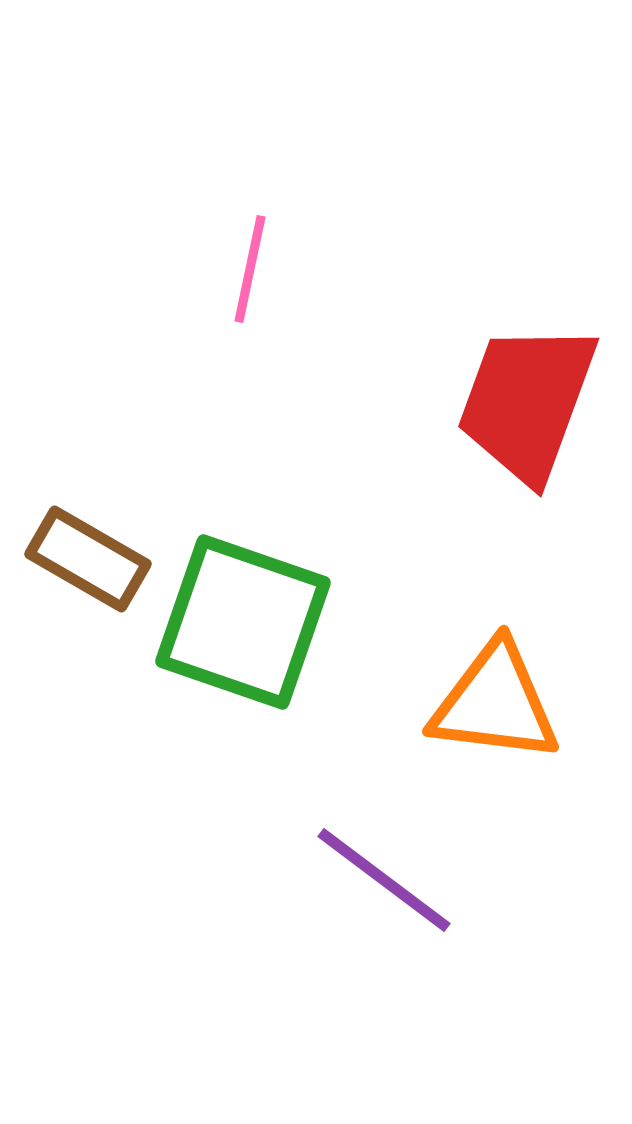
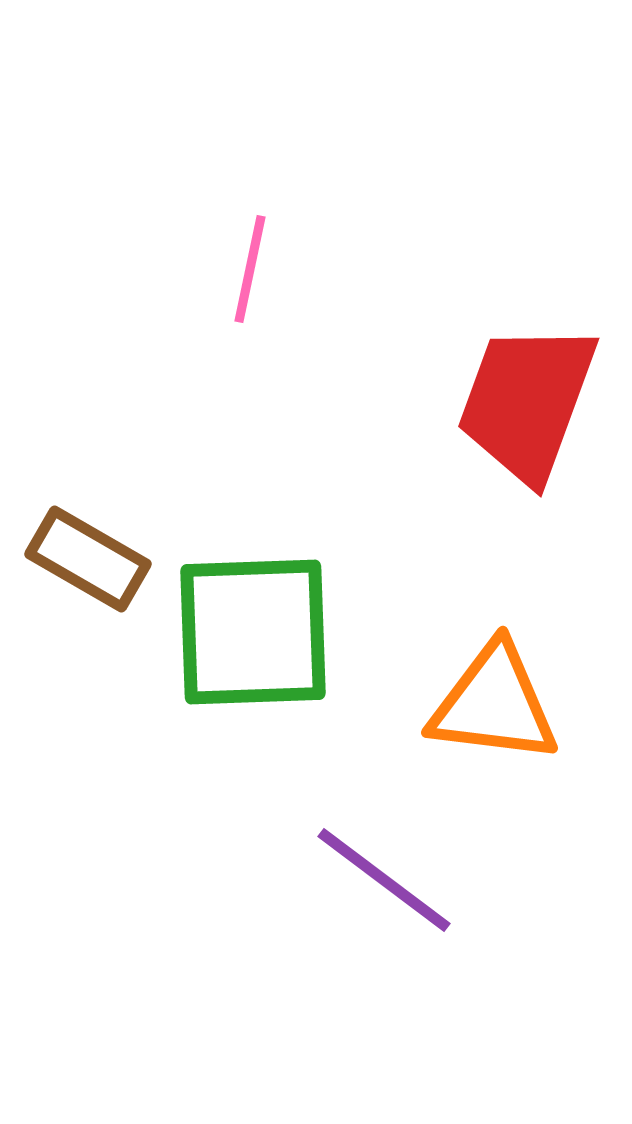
green square: moved 10 px right, 10 px down; rotated 21 degrees counterclockwise
orange triangle: moved 1 px left, 1 px down
